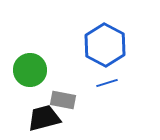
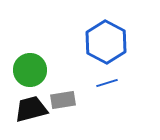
blue hexagon: moved 1 px right, 3 px up
gray rectangle: rotated 20 degrees counterclockwise
black trapezoid: moved 13 px left, 9 px up
